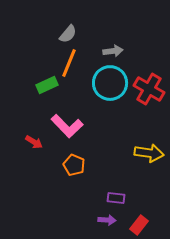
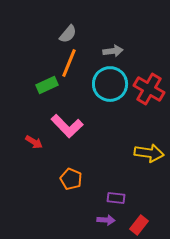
cyan circle: moved 1 px down
orange pentagon: moved 3 px left, 14 px down
purple arrow: moved 1 px left
